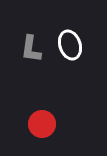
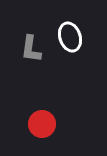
white ellipse: moved 8 px up
